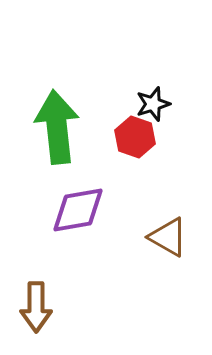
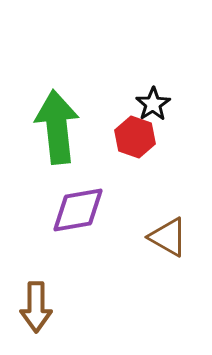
black star: rotated 16 degrees counterclockwise
